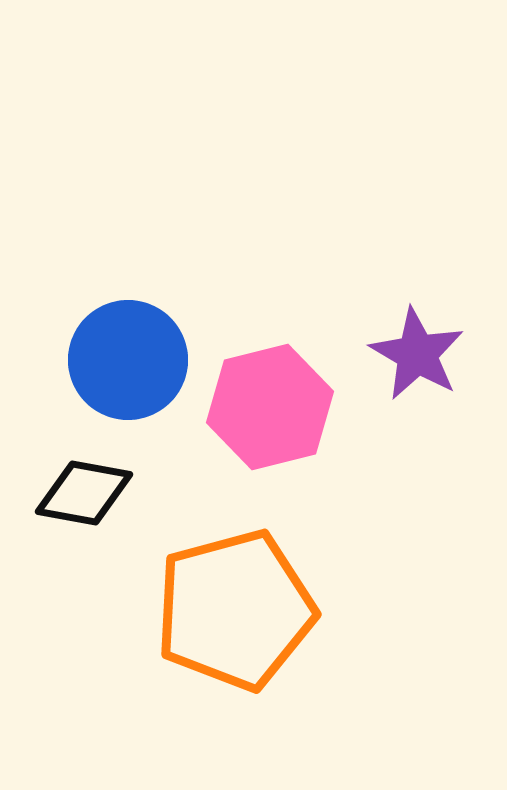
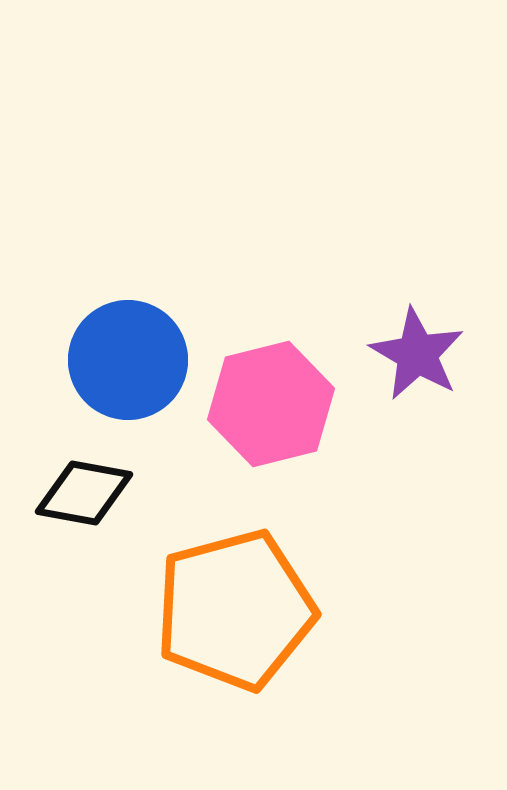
pink hexagon: moved 1 px right, 3 px up
